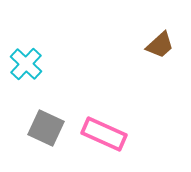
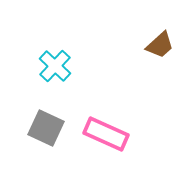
cyan cross: moved 29 px right, 2 px down
pink rectangle: moved 2 px right
